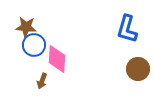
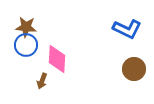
blue L-shape: rotated 80 degrees counterclockwise
blue circle: moved 8 px left
brown circle: moved 4 px left
